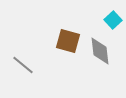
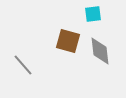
cyan square: moved 20 px left, 6 px up; rotated 36 degrees clockwise
gray line: rotated 10 degrees clockwise
